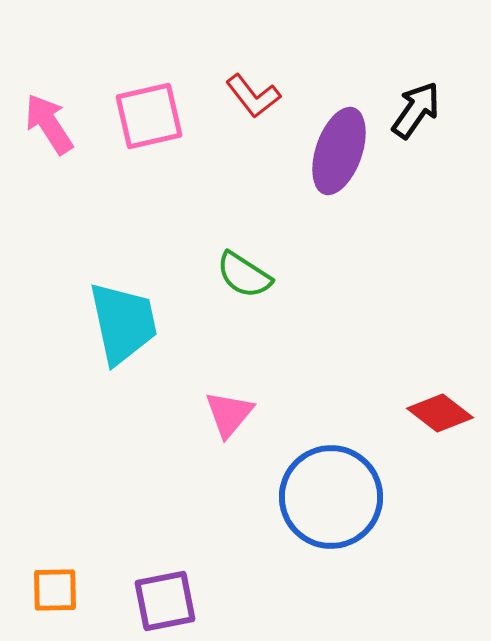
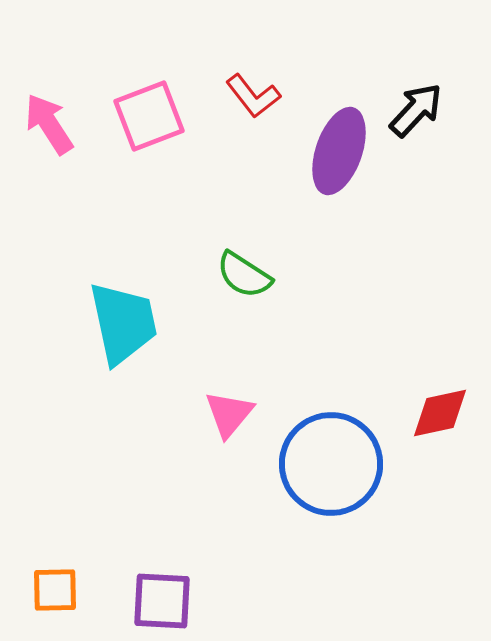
black arrow: rotated 8 degrees clockwise
pink square: rotated 8 degrees counterclockwise
red diamond: rotated 50 degrees counterclockwise
blue circle: moved 33 px up
purple square: moved 3 px left; rotated 14 degrees clockwise
